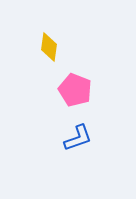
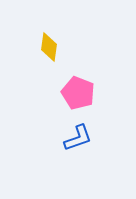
pink pentagon: moved 3 px right, 3 px down
